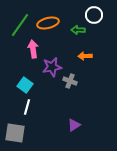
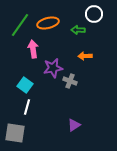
white circle: moved 1 px up
purple star: moved 1 px right, 1 px down
